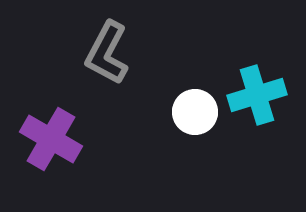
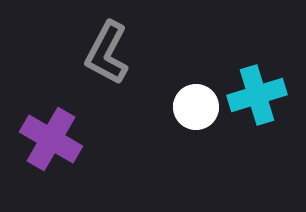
white circle: moved 1 px right, 5 px up
